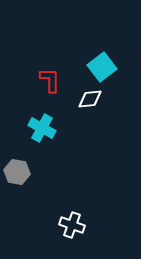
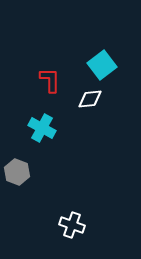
cyan square: moved 2 px up
gray hexagon: rotated 10 degrees clockwise
